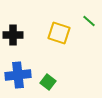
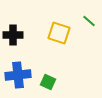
green square: rotated 14 degrees counterclockwise
